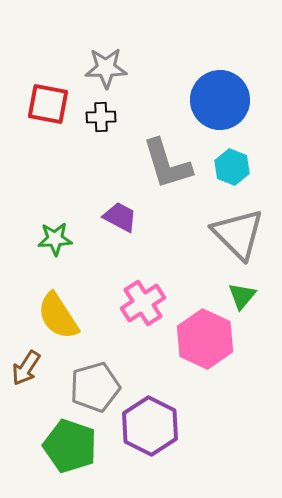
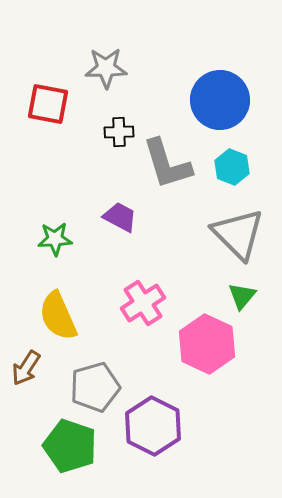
black cross: moved 18 px right, 15 px down
yellow semicircle: rotated 9 degrees clockwise
pink hexagon: moved 2 px right, 5 px down
purple hexagon: moved 3 px right
